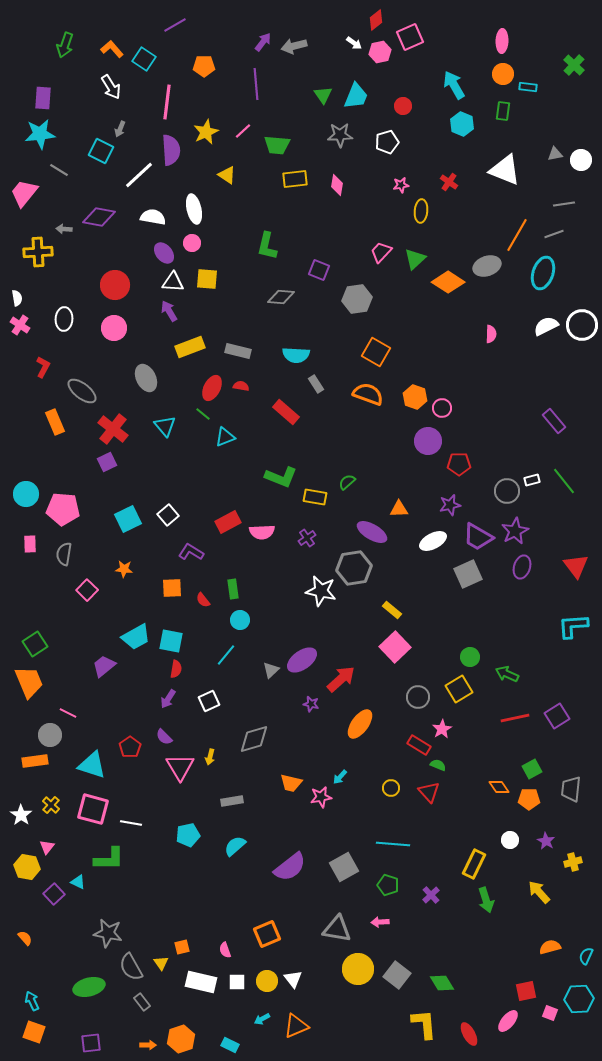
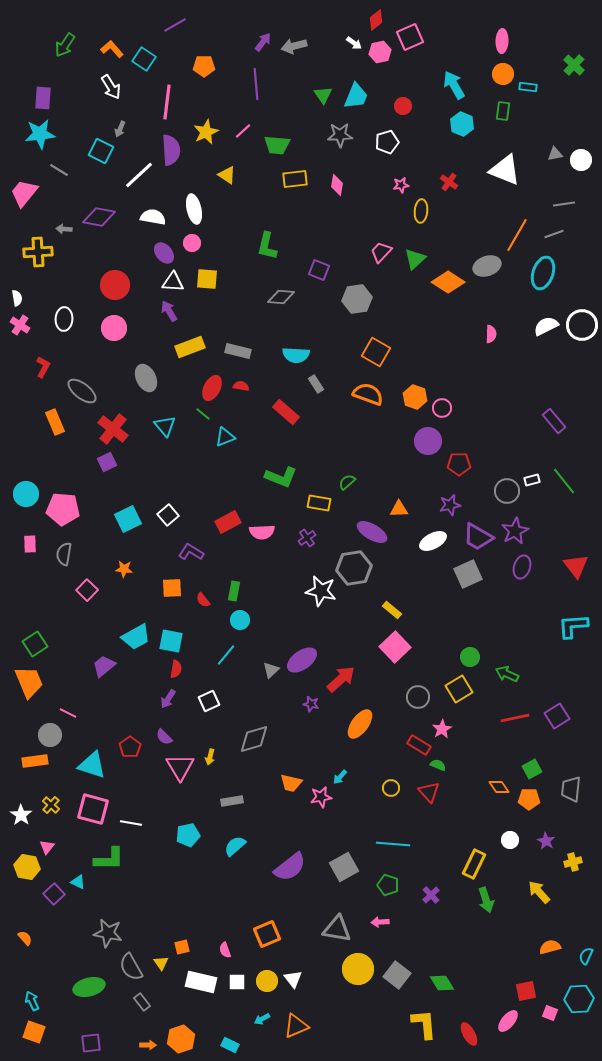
green arrow at (65, 45): rotated 15 degrees clockwise
yellow rectangle at (315, 497): moved 4 px right, 6 px down
green rectangle at (233, 589): moved 1 px right, 2 px down; rotated 18 degrees clockwise
